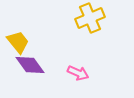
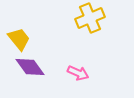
yellow trapezoid: moved 1 px right, 3 px up
purple diamond: moved 2 px down
